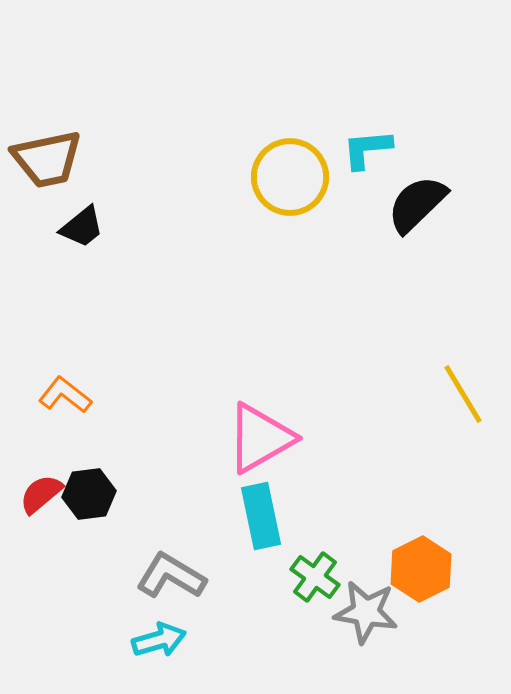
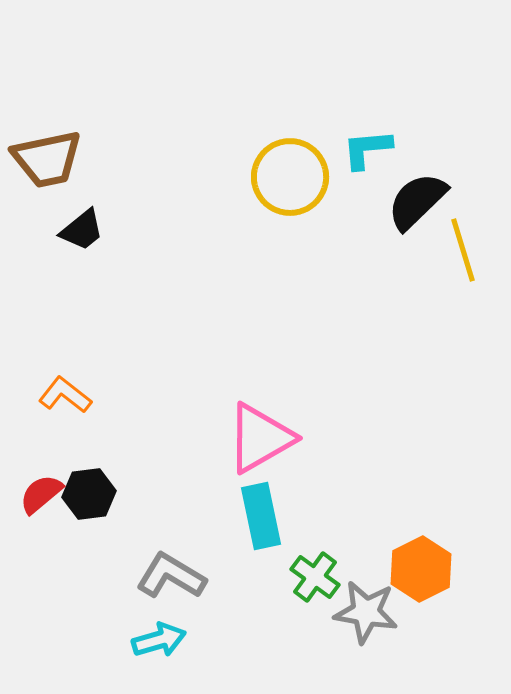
black semicircle: moved 3 px up
black trapezoid: moved 3 px down
yellow line: moved 144 px up; rotated 14 degrees clockwise
